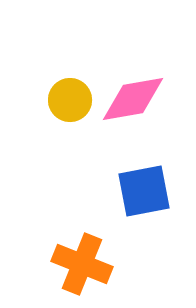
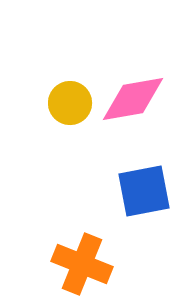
yellow circle: moved 3 px down
